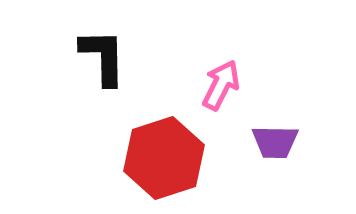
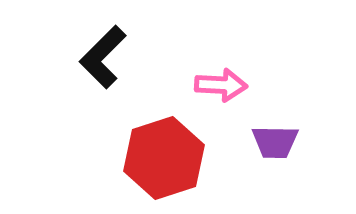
black L-shape: rotated 134 degrees counterclockwise
pink arrow: rotated 66 degrees clockwise
